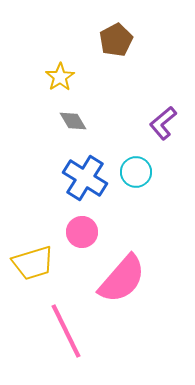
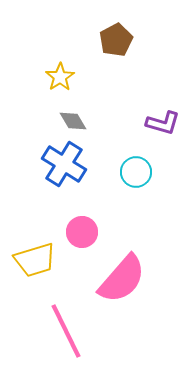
purple L-shape: rotated 124 degrees counterclockwise
blue cross: moved 21 px left, 14 px up
yellow trapezoid: moved 2 px right, 3 px up
